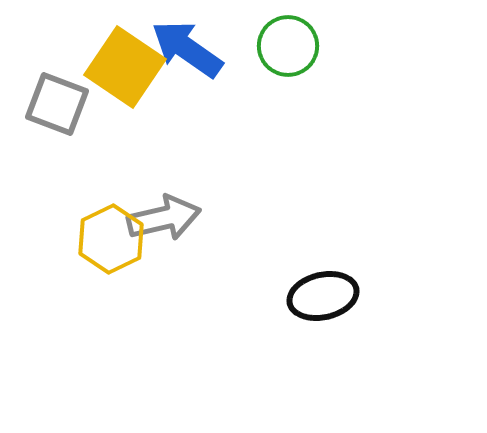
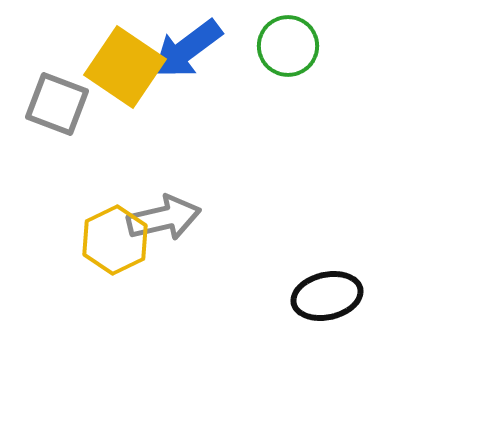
blue arrow: rotated 72 degrees counterclockwise
yellow hexagon: moved 4 px right, 1 px down
black ellipse: moved 4 px right
